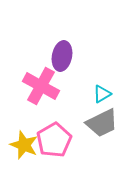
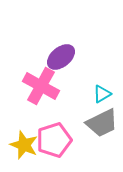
purple ellipse: moved 1 px left, 1 px down; rotated 40 degrees clockwise
pink pentagon: rotated 12 degrees clockwise
